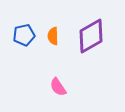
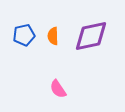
purple diamond: rotated 18 degrees clockwise
pink semicircle: moved 2 px down
